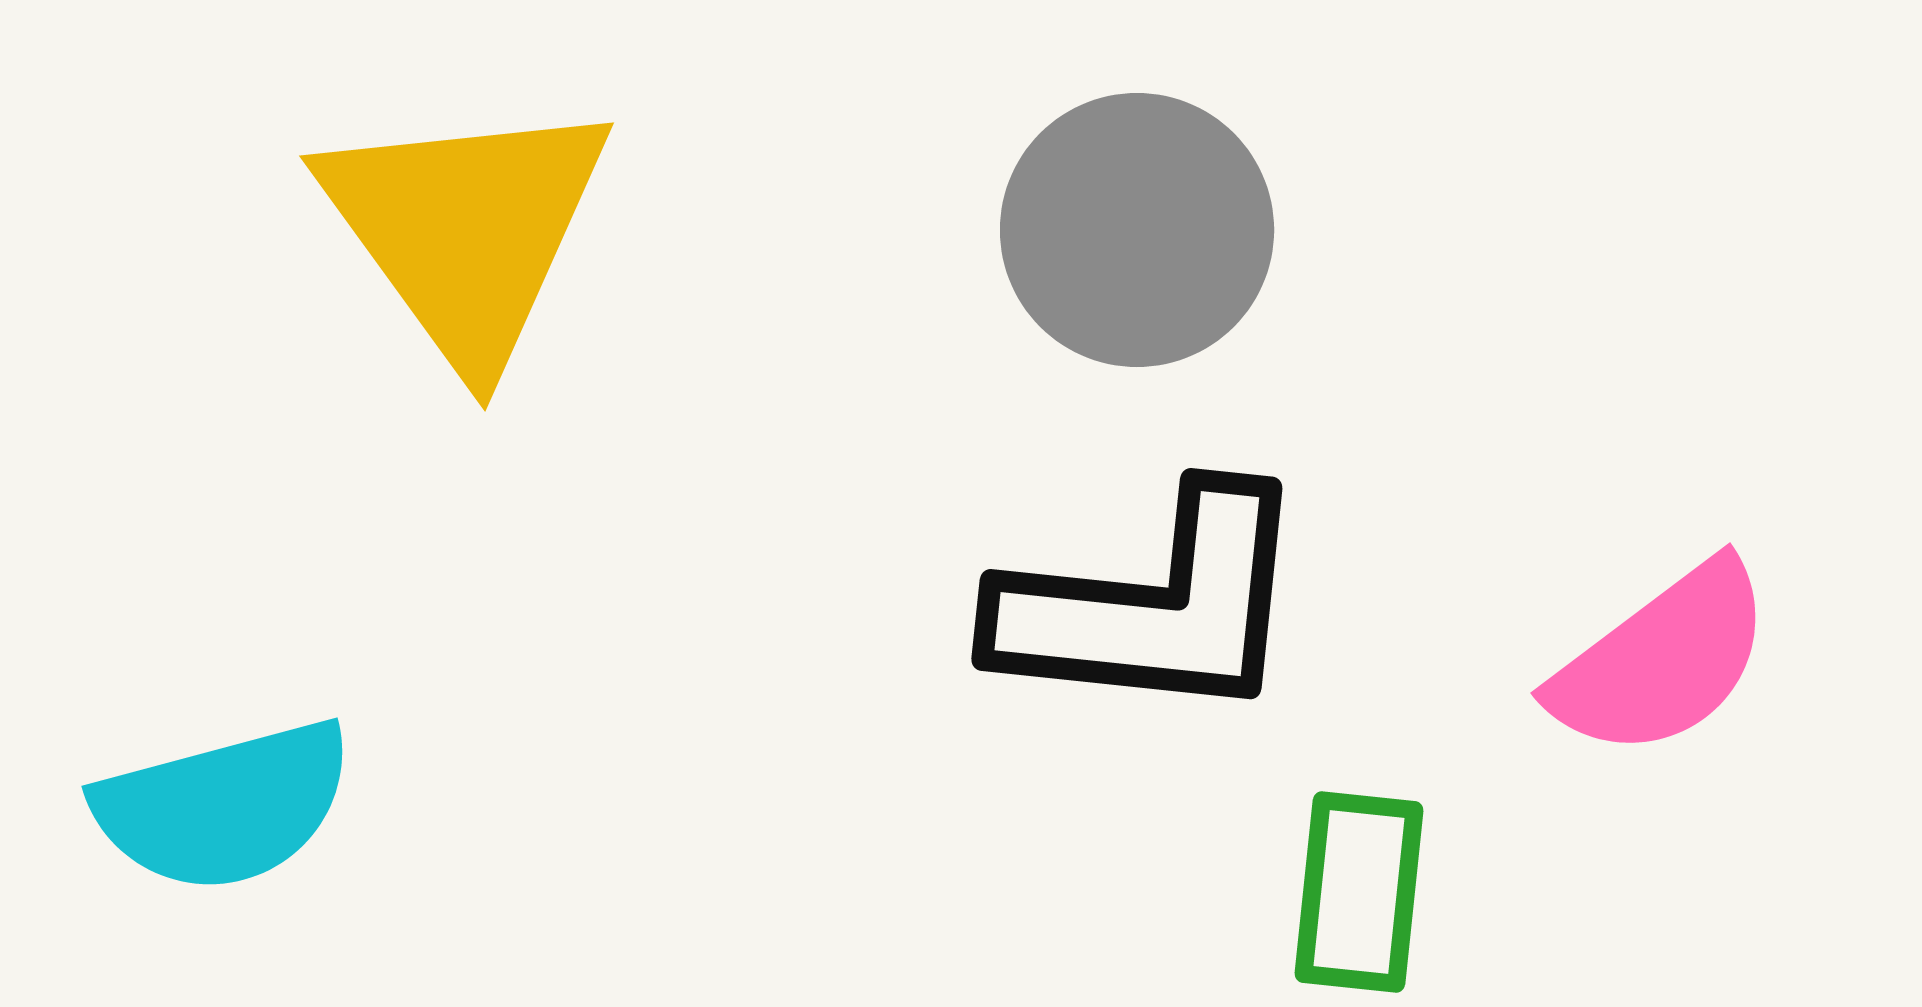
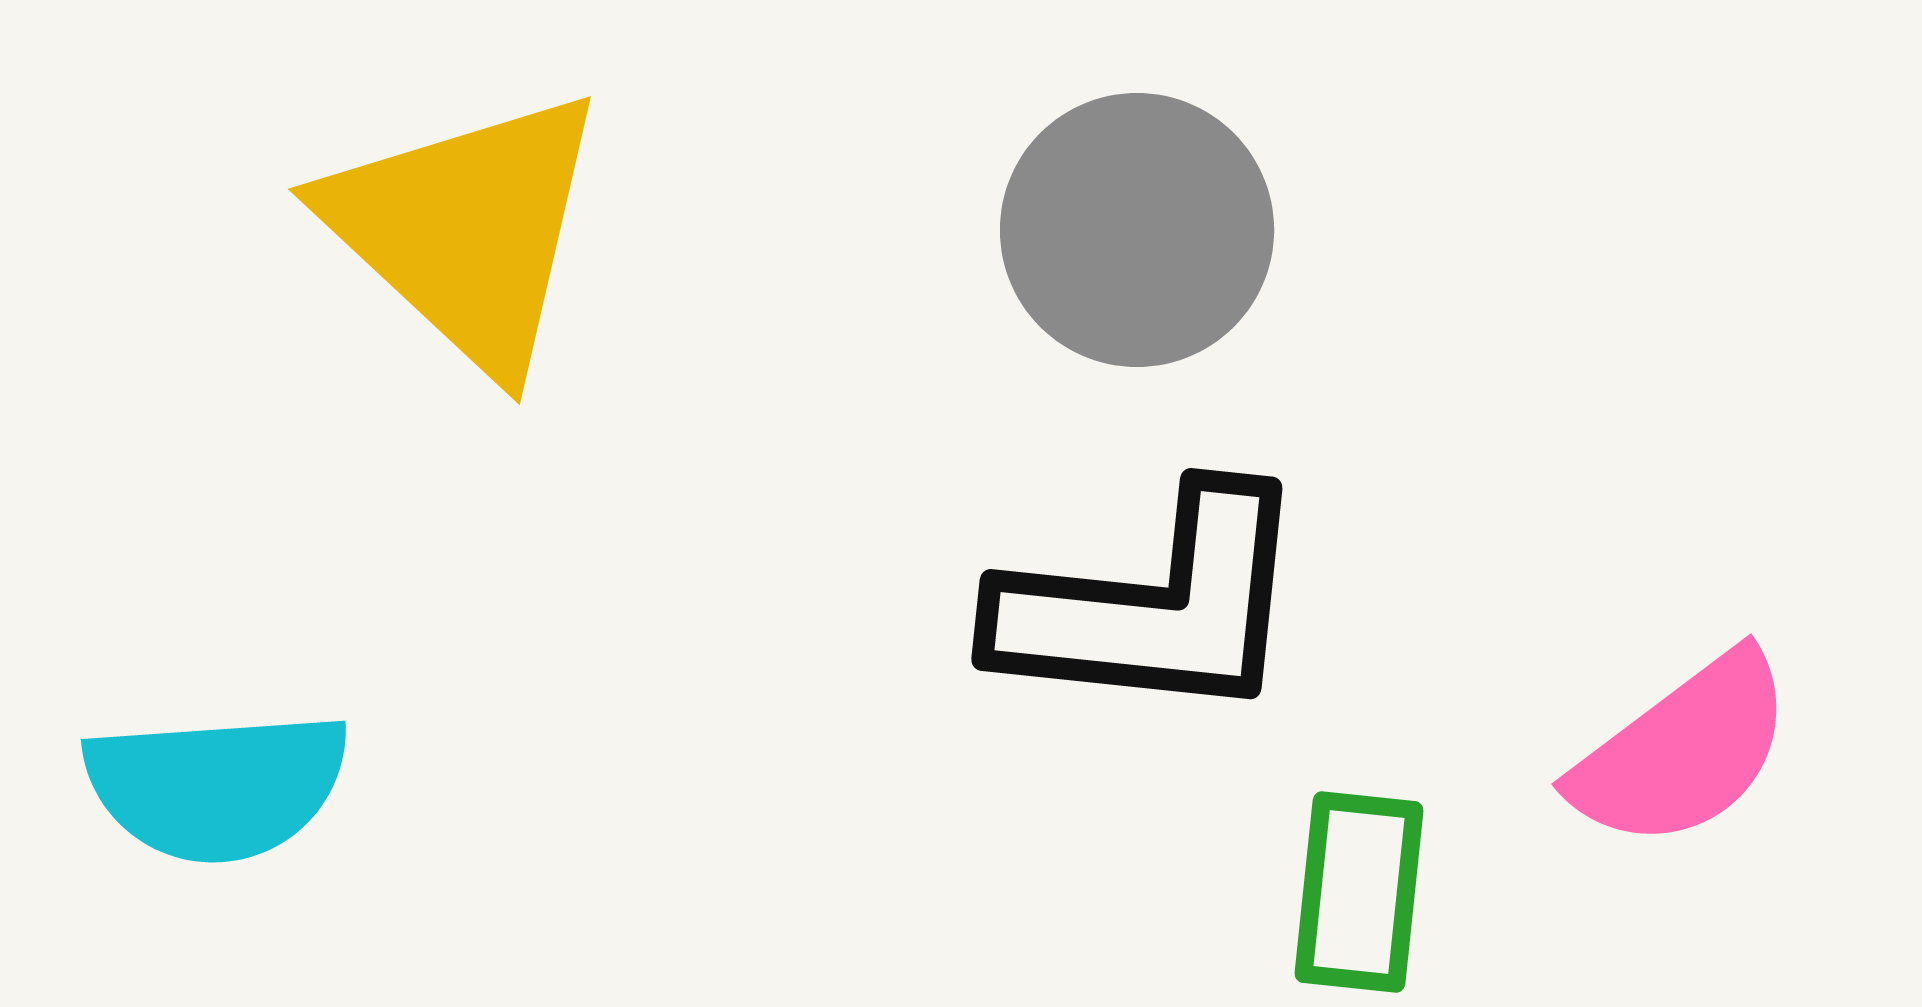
yellow triangle: rotated 11 degrees counterclockwise
pink semicircle: moved 21 px right, 91 px down
cyan semicircle: moved 7 px left, 20 px up; rotated 11 degrees clockwise
